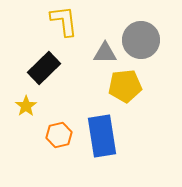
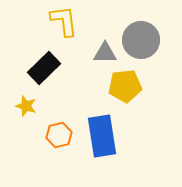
yellow star: rotated 20 degrees counterclockwise
